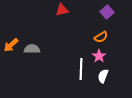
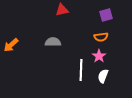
purple square: moved 1 px left, 3 px down; rotated 24 degrees clockwise
orange semicircle: rotated 24 degrees clockwise
gray semicircle: moved 21 px right, 7 px up
white line: moved 1 px down
